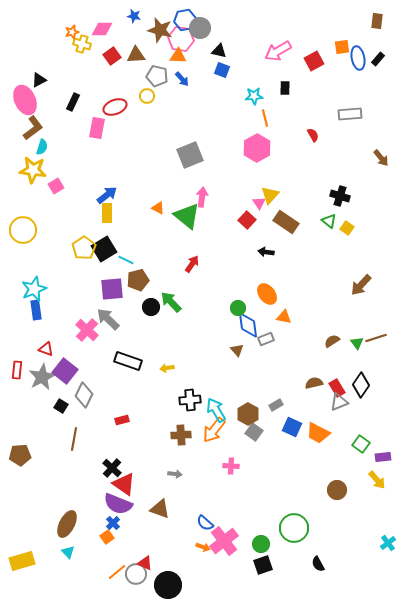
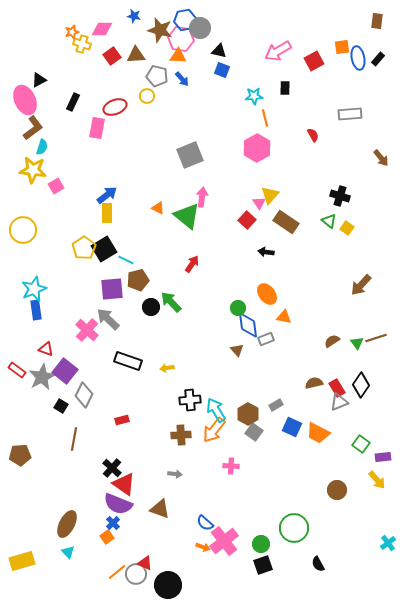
red rectangle at (17, 370): rotated 60 degrees counterclockwise
